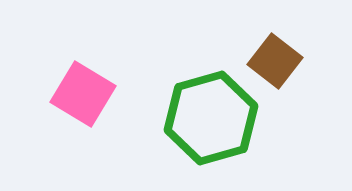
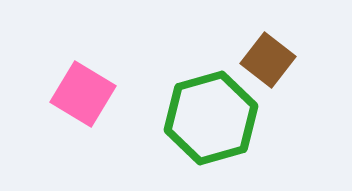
brown square: moved 7 px left, 1 px up
